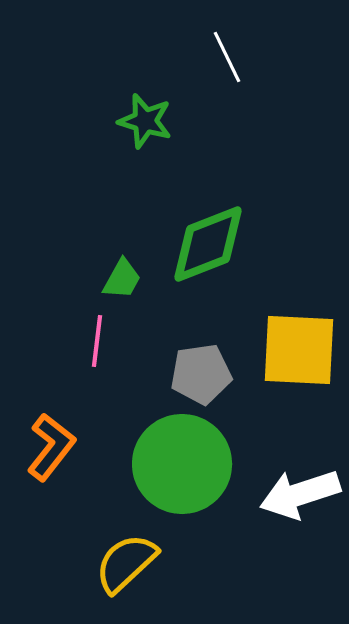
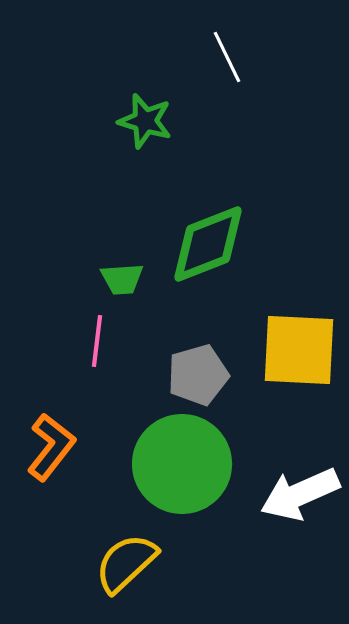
green trapezoid: rotated 57 degrees clockwise
gray pentagon: moved 3 px left, 1 px down; rotated 8 degrees counterclockwise
white arrow: rotated 6 degrees counterclockwise
